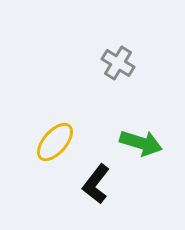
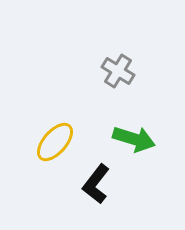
gray cross: moved 8 px down
green arrow: moved 7 px left, 4 px up
